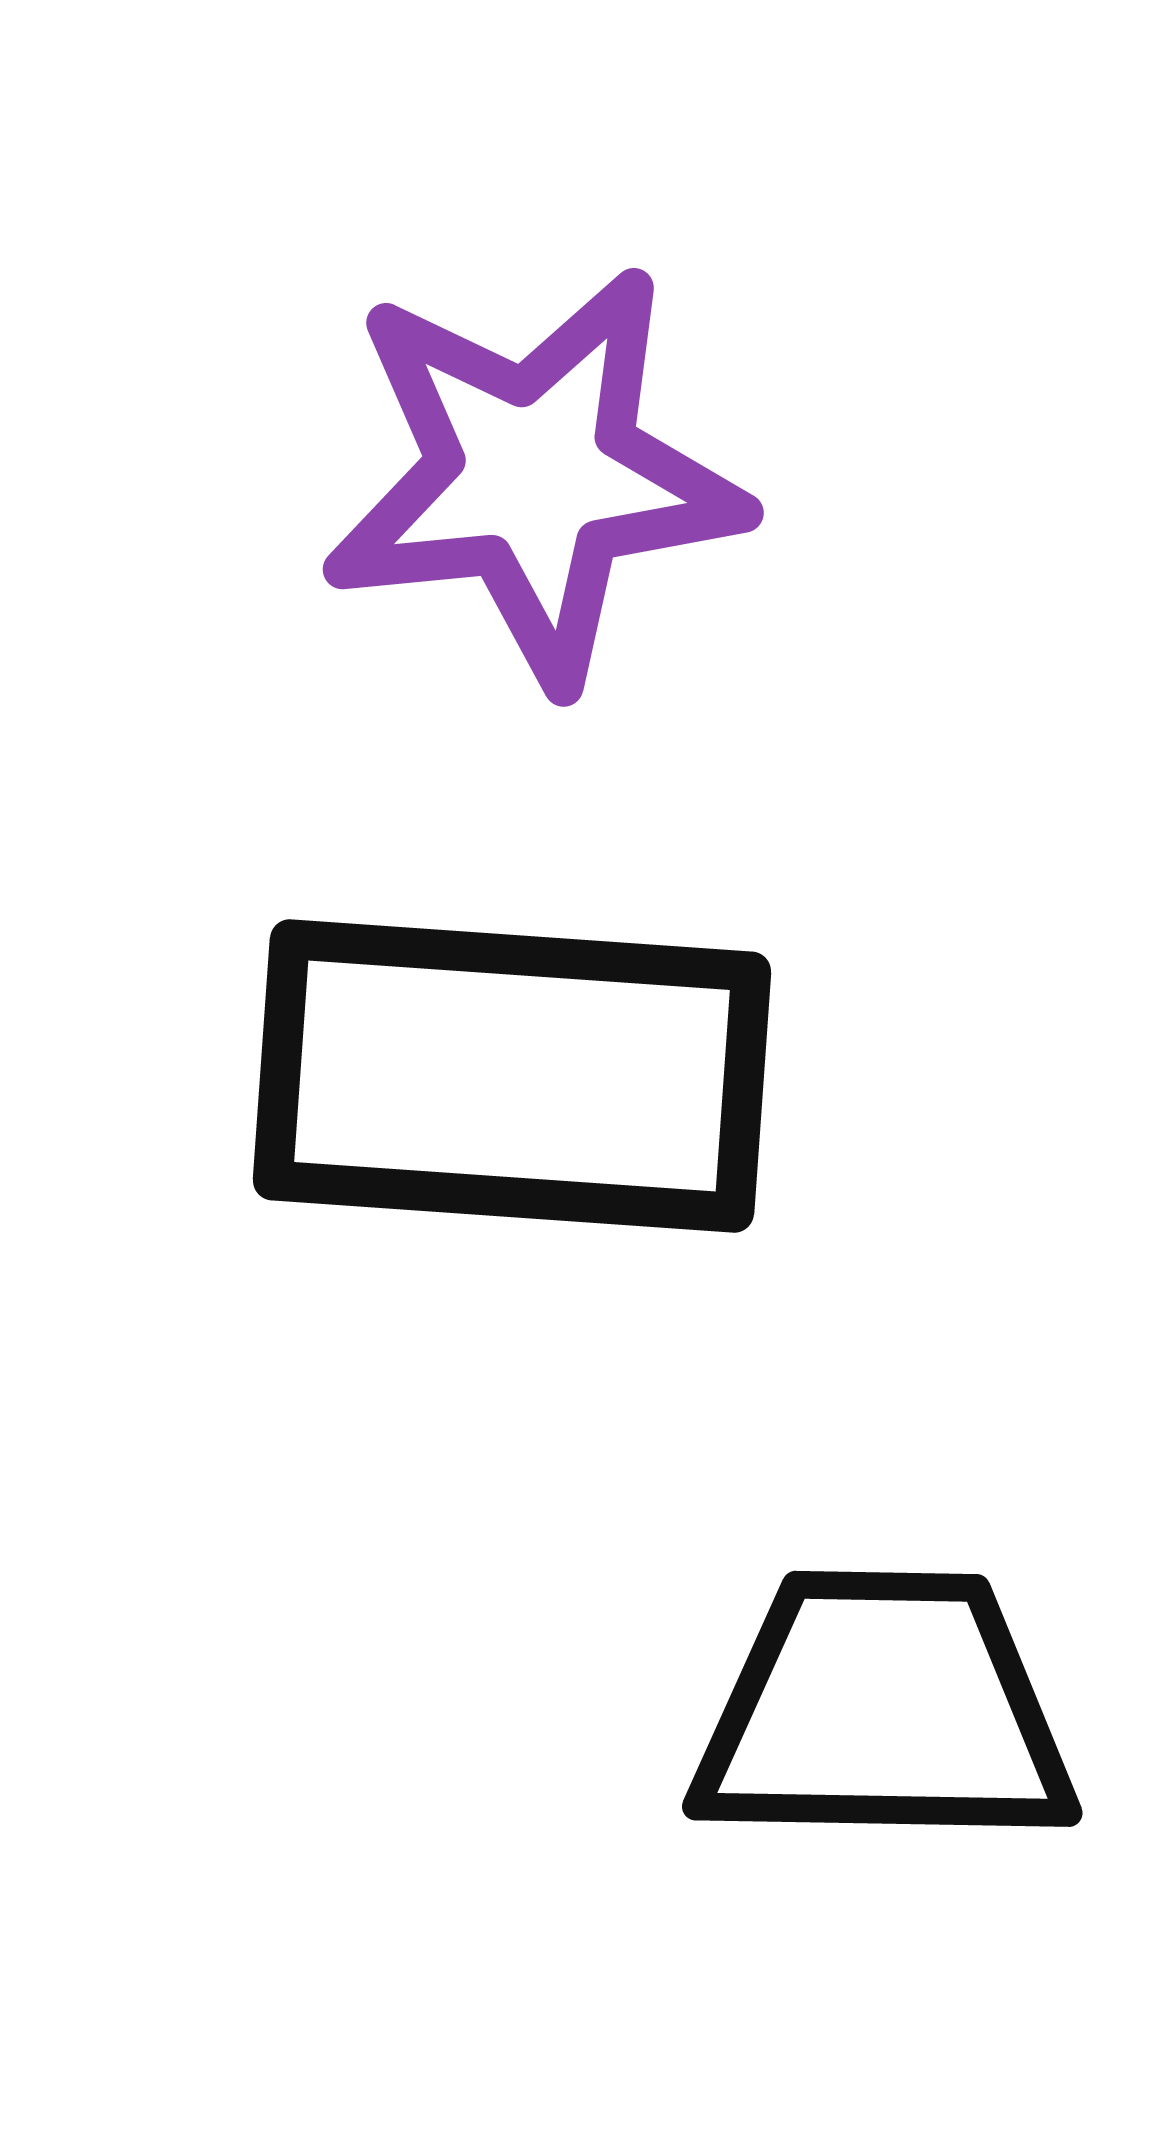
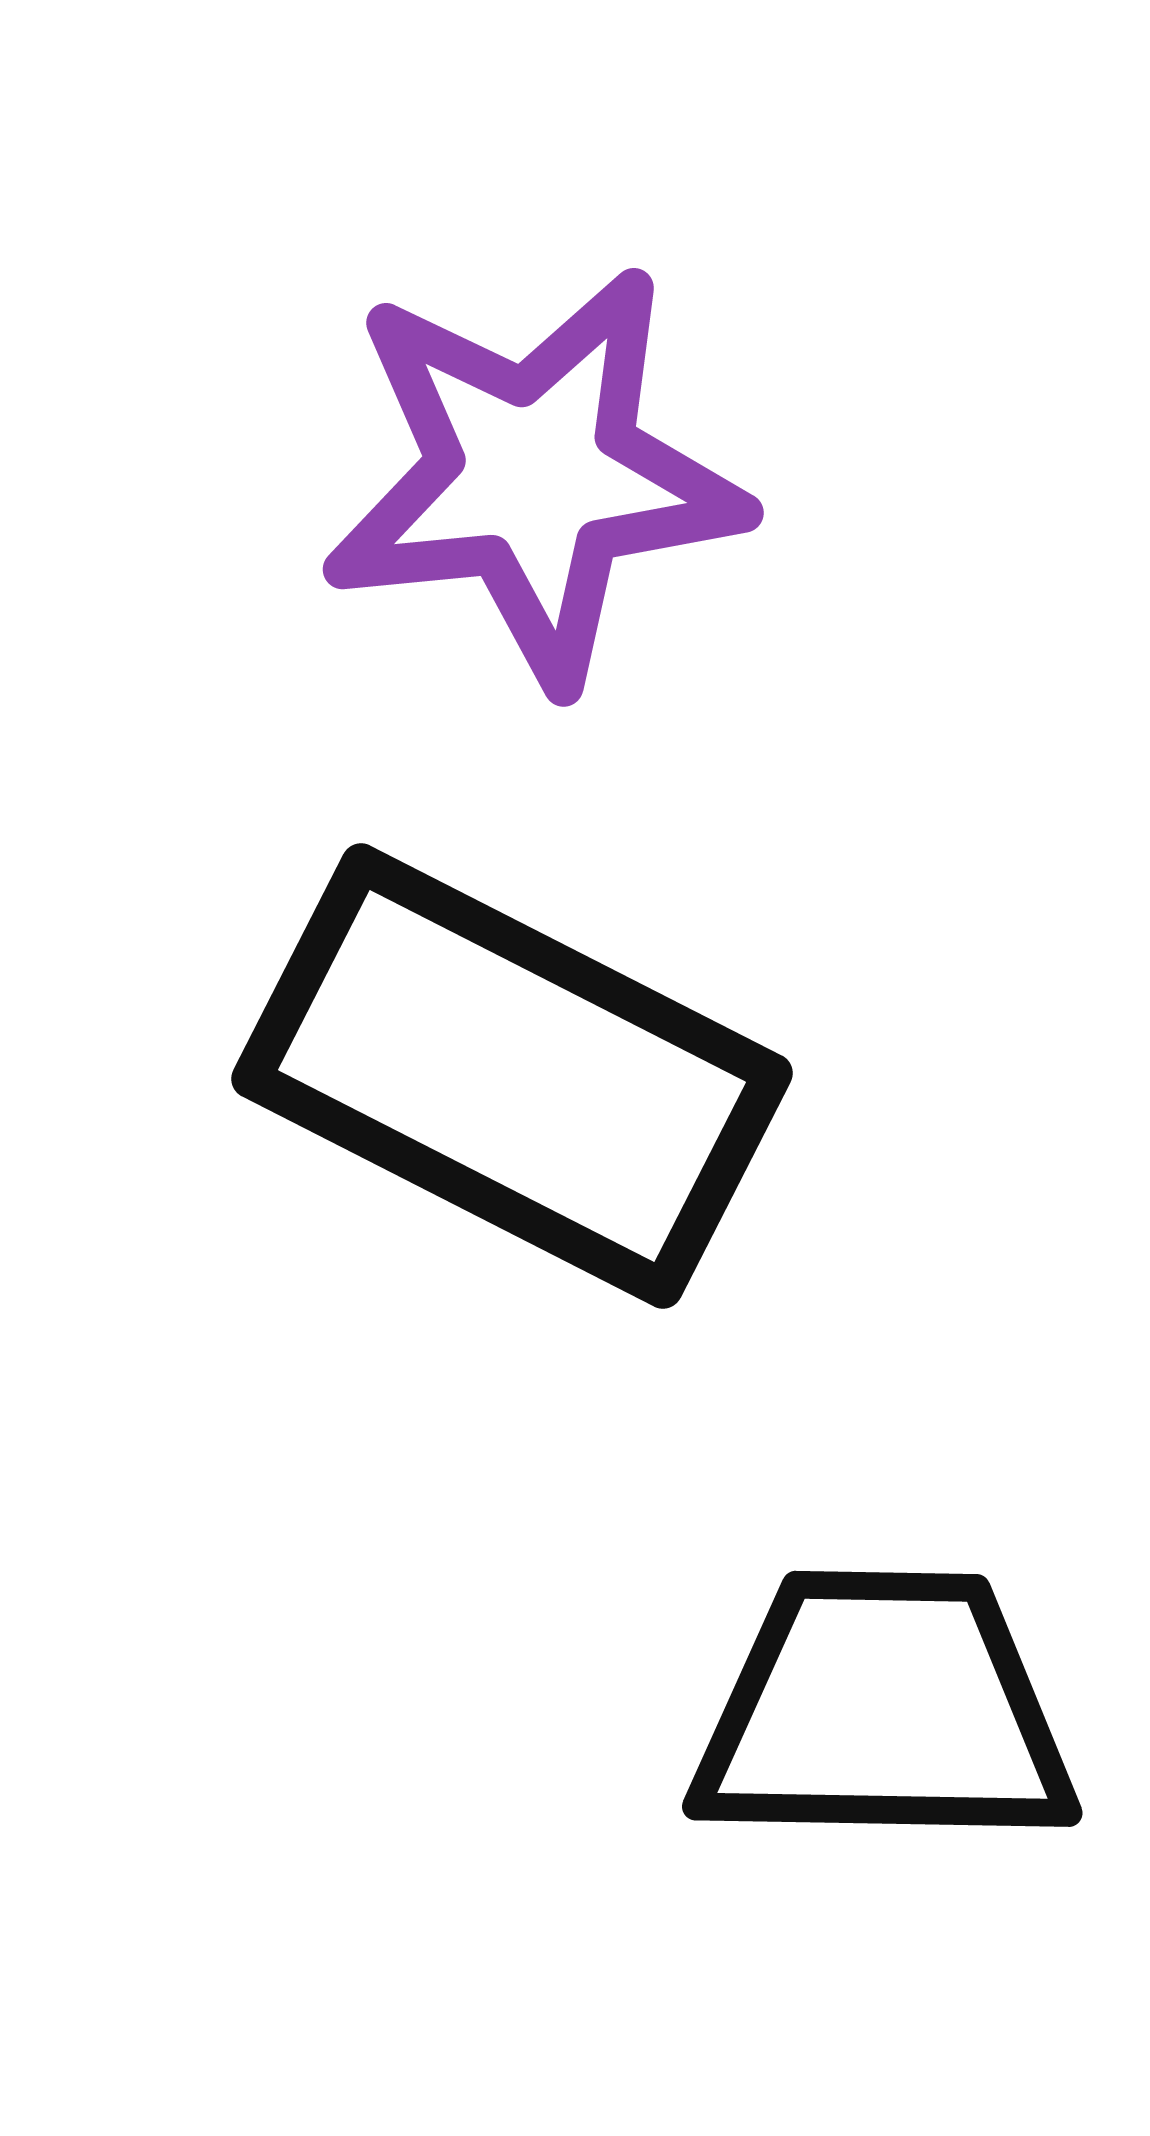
black rectangle: rotated 23 degrees clockwise
